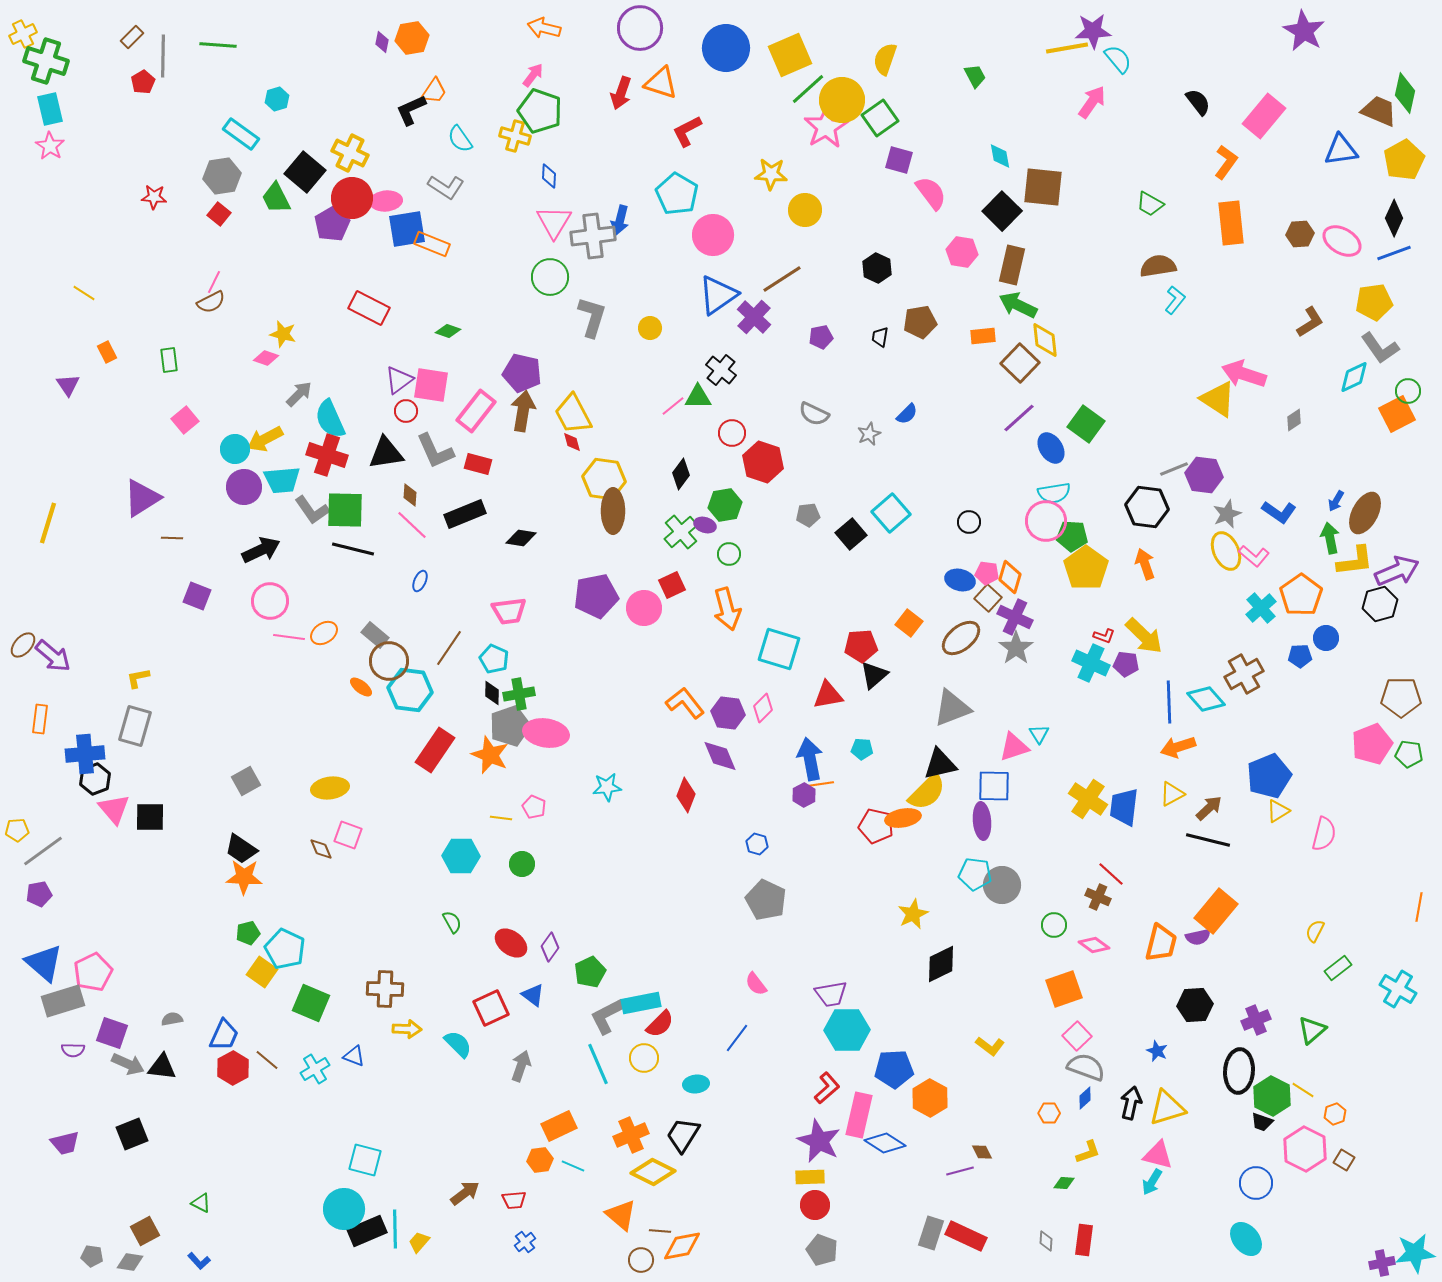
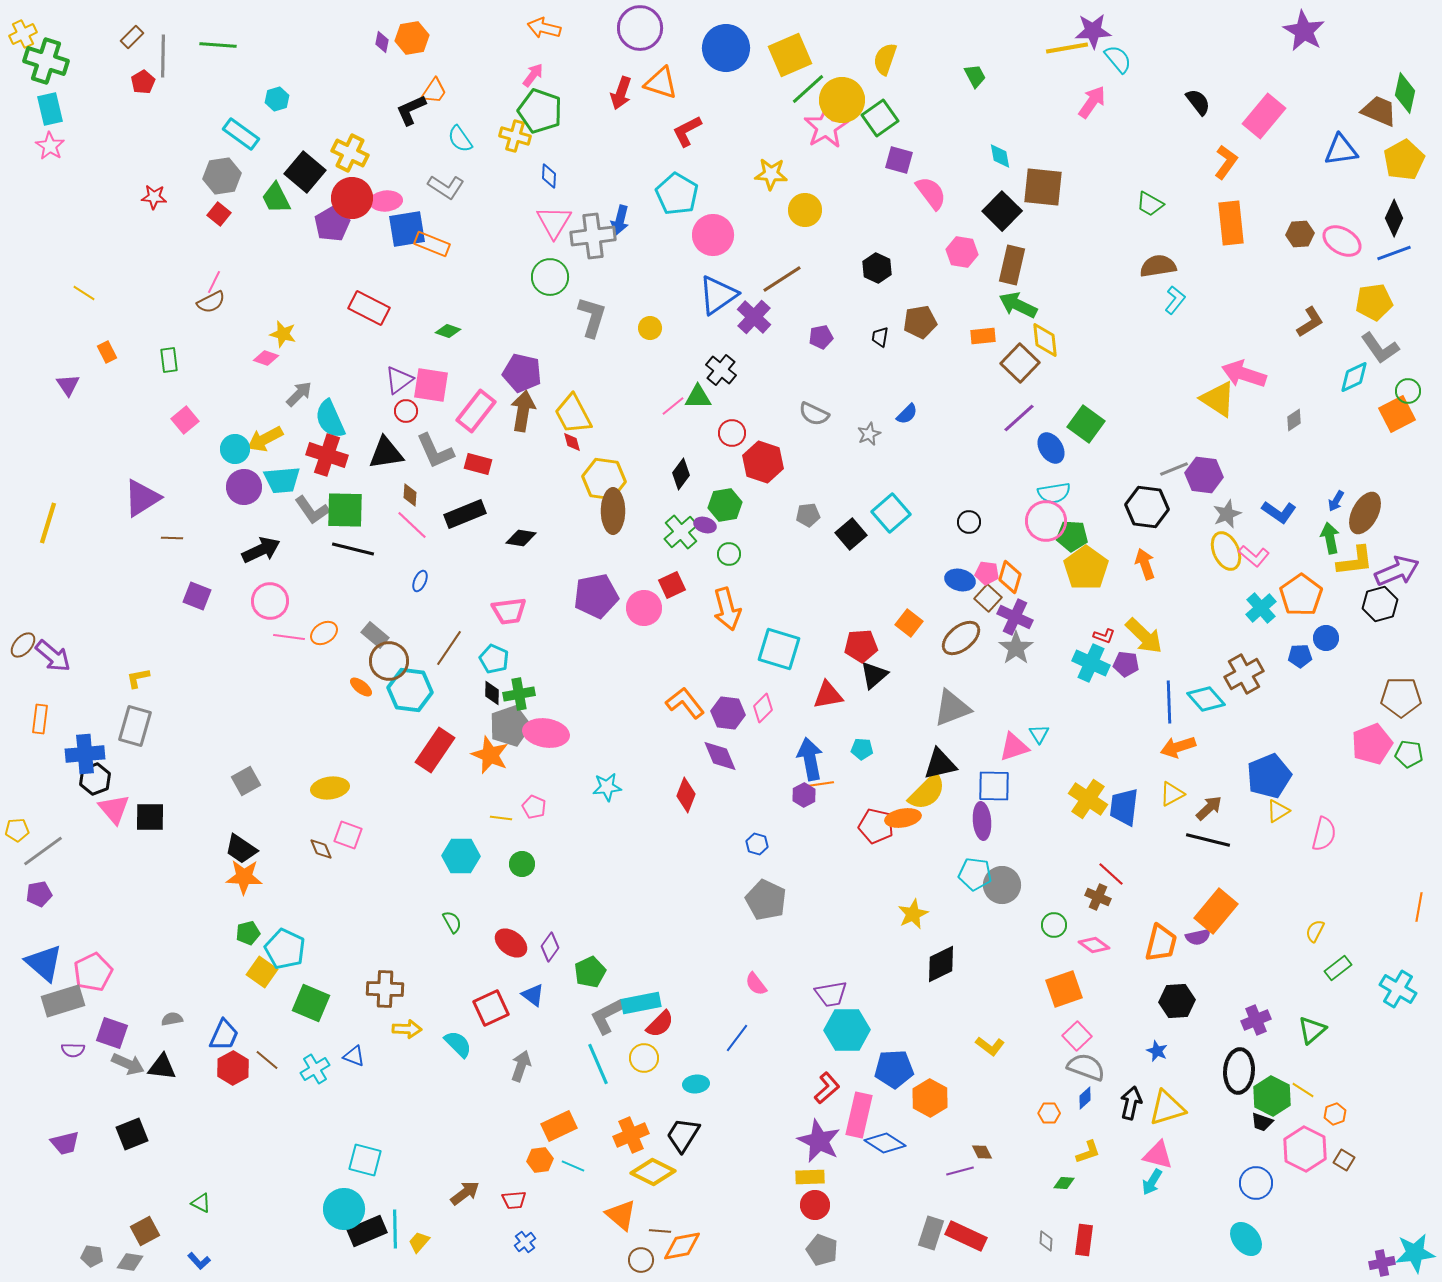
black hexagon at (1195, 1005): moved 18 px left, 4 px up
